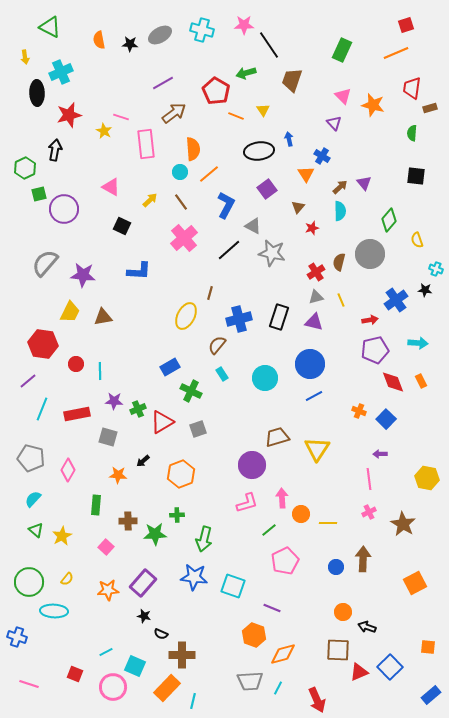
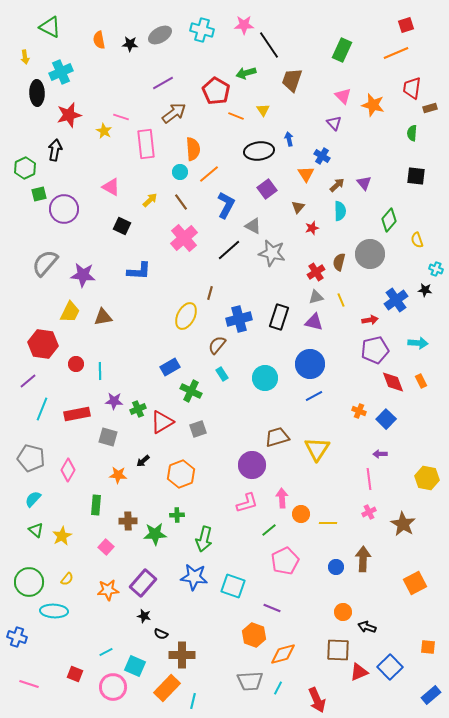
brown arrow at (340, 187): moved 3 px left, 2 px up
